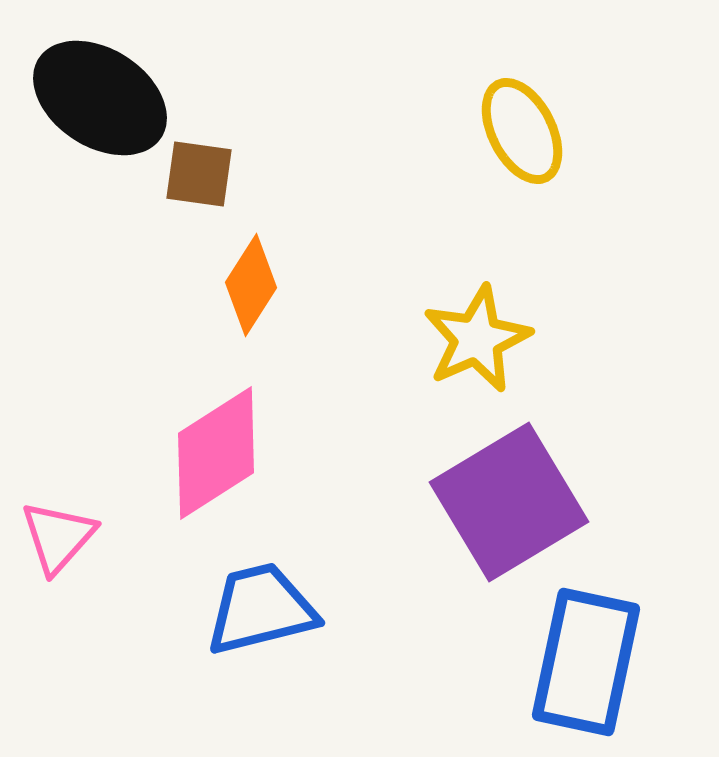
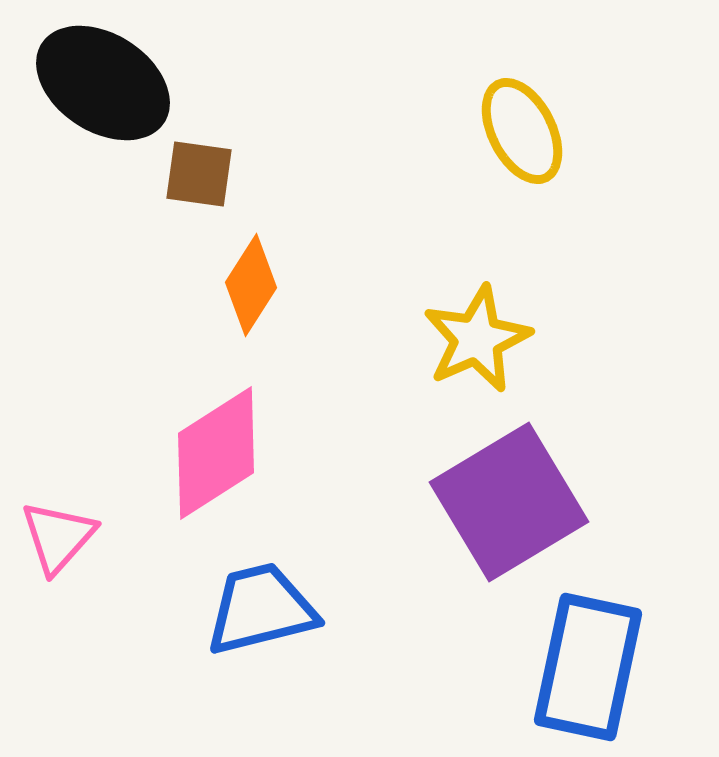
black ellipse: moved 3 px right, 15 px up
blue rectangle: moved 2 px right, 5 px down
